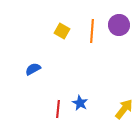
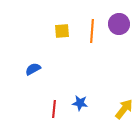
purple circle: moved 1 px up
yellow square: rotated 35 degrees counterclockwise
blue star: rotated 21 degrees counterclockwise
red line: moved 4 px left
